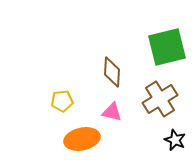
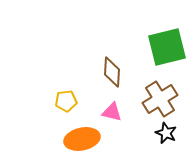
yellow pentagon: moved 4 px right
black star: moved 9 px left, 7 px up
